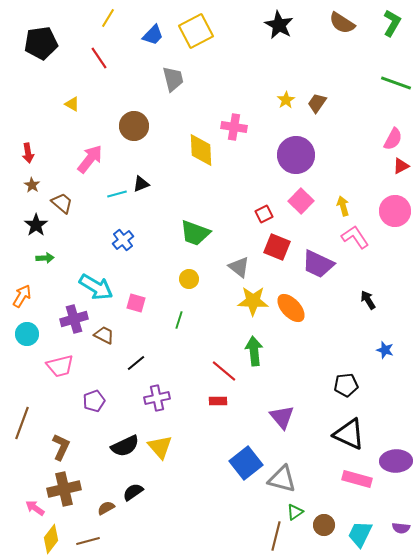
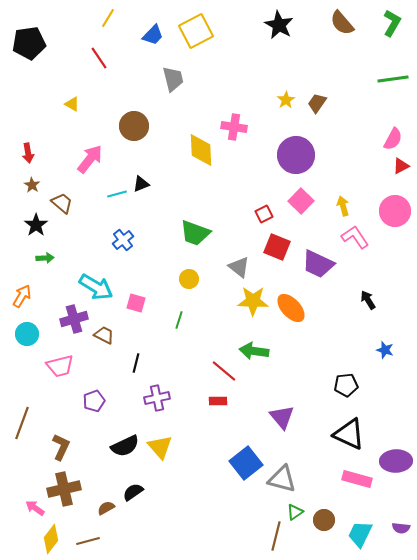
brown semicircle at (342, 23): rotated 16 degrees clockwise
black pentagon at (41, 43): moved 12 px left
green line at (396, 83): moved 3 px left, 4 px up; rotated 28 degrees counterclockwise
green arrow at (254, 351): rotated 76 degrees counterclockwise
black line at (136, 363): rotated 36 degrees counterclockwise
brown circle at (324, 525): moved 5 px up
